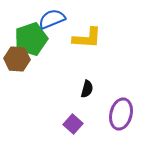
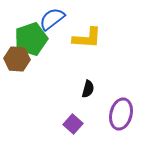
blue semicircle: rotated 16 degrees counterclockwise
black semicircle: moved 1 px right
